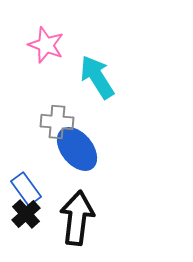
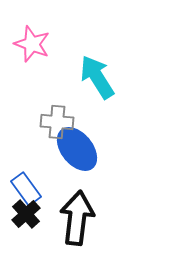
pink star: moved 14 px left, 1 px up
